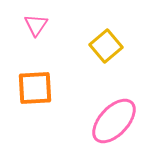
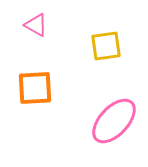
pink triangle: rotated 35 degrees counterclockwise
yellow square: rotated 32 degrees clockwise
